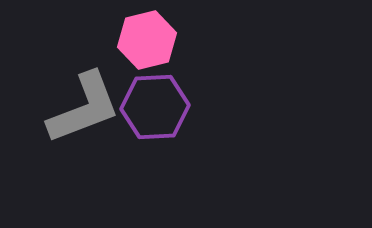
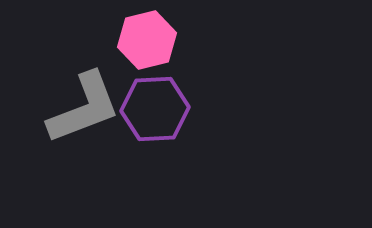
purple hexagon: moved 2 px down
